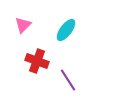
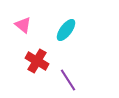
pink triangle: rotated 36 degrees counterclockwise
red cross: rotated 10 degrees clockwise
